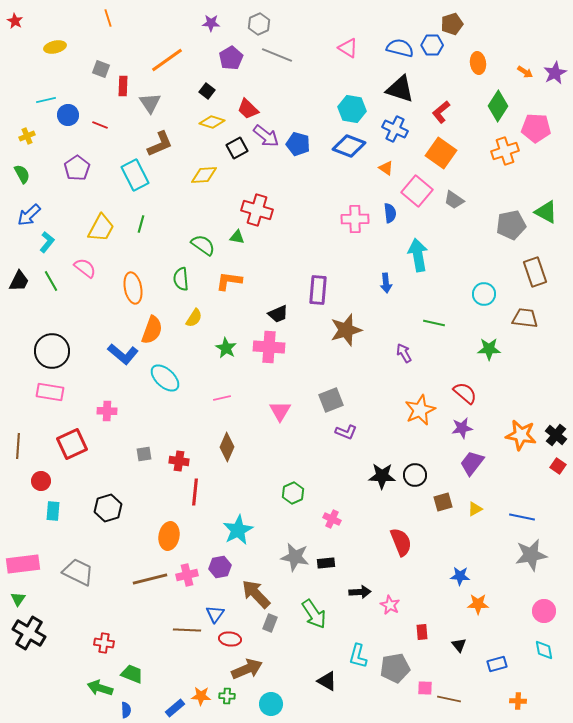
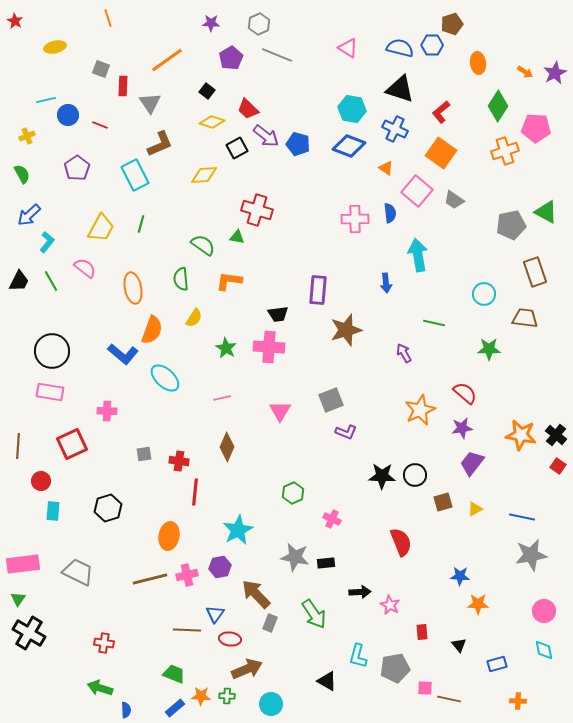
black trapezoid at (278, 314): rotated 15 degrees clockwise
green trapezoid at (132, 674): moved 42 px right
